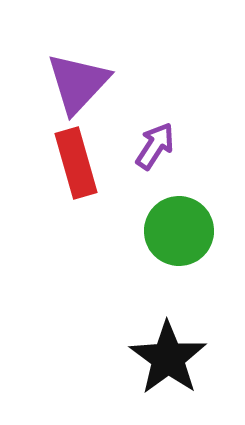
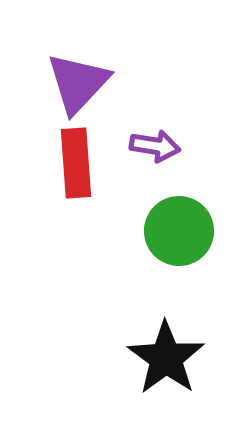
purple arrow: rotated 66 degrees clockwise
red rectangle: rotated 12 degrees clockwise
black star: moved 2 px left
